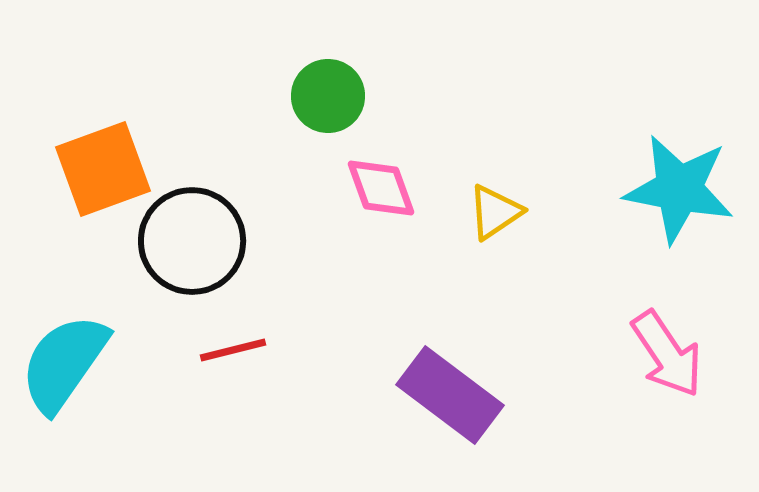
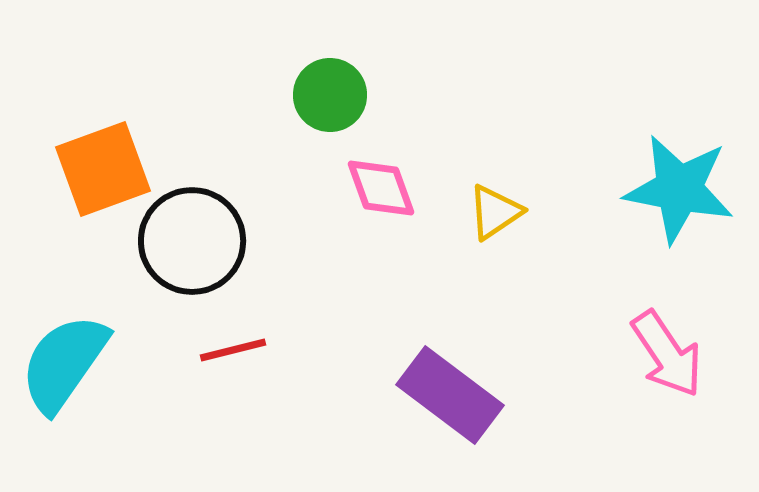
green circle: moved 2 px right, 1 px up
